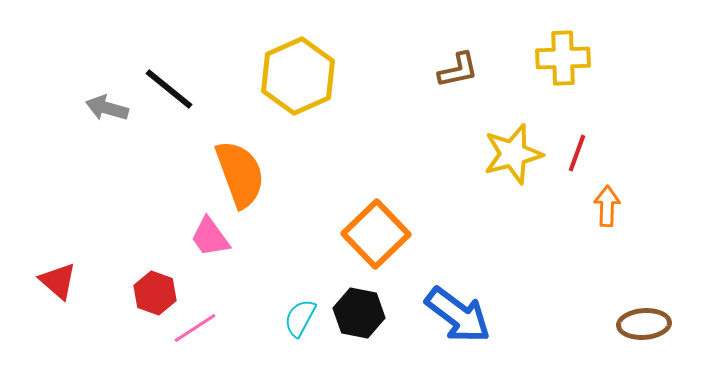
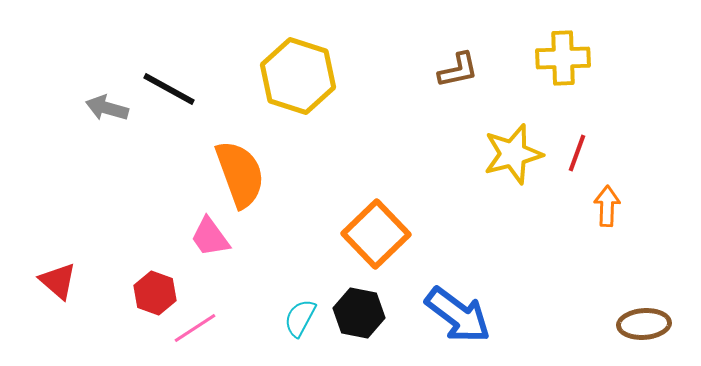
yellow hexagon: rotated 18 degrees counterclockwise
black line: rotated 10 degrees counterclockwise
